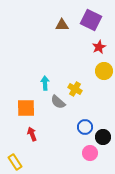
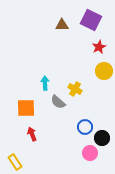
black circle: moved 1 px left, 1 px down
